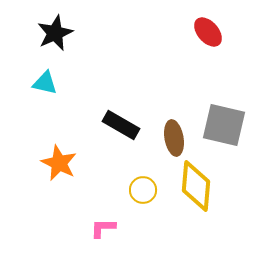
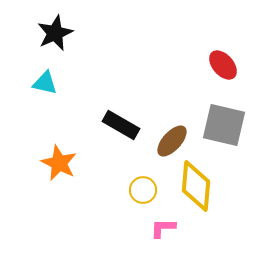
red ellipse: moved 15 px right, 33 px down
brown ellipse: moved 2 px left, 3 px down; rotated 52 degrees clockwise
pink L-shape: moved 60 px right
